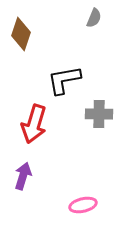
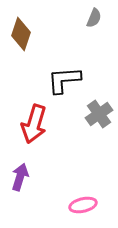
black L-shape: rotated 6 degrees clockwise
gray cross: rotated 36 degrees counterclockwise
purple arrow: moved 3 px left, 1 px down
